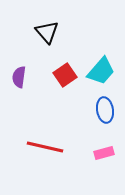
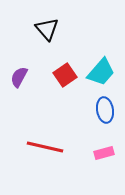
black triangle: moved 3 px up
cyan trapezoid: moved 1 px down
purple semicircle: rotated 20 degrees clockwise
